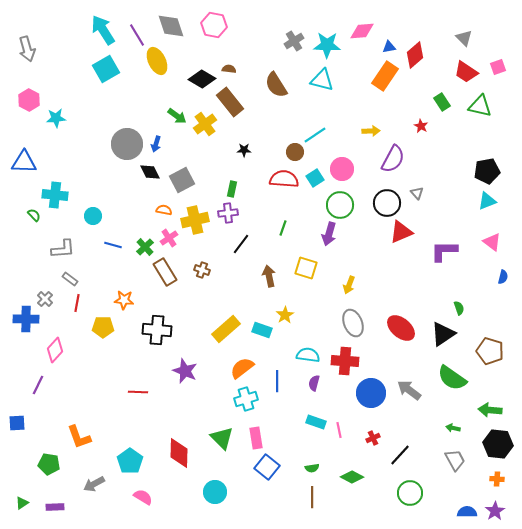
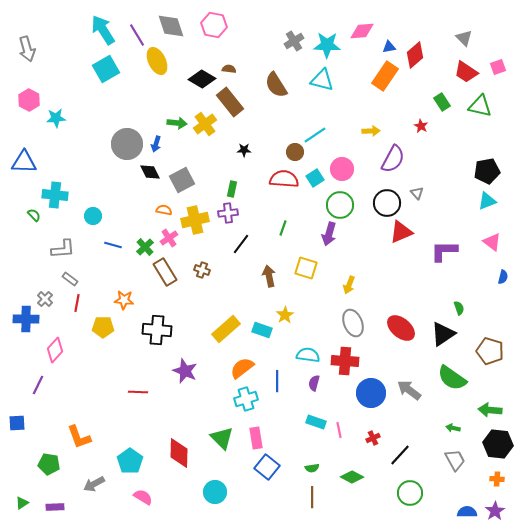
green arrow at (177, 116): moved 7 px down; rotated 30 degrees counterclockwise
